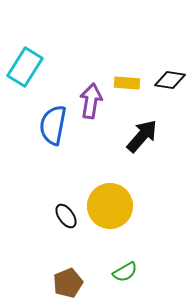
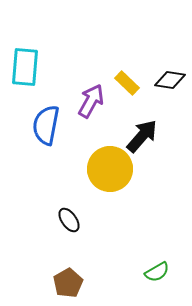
cyan rectangle: rotated 27 degrees counterclockwise
yellow rectangle: rotated 40 degrees clockwise
purple arrow: rotated 20 degrees clockwise
blue semicircle: moved 7 px left
yellow circle: moved 37 px up
black ellipse: moved 3 px right, 4 px down
green semicircle: moved 32 px right
brown pentagon: rotated 8 degrees counterclockwise
